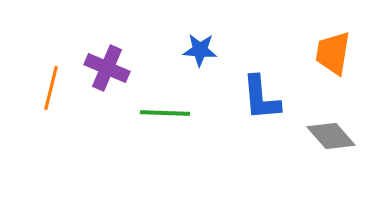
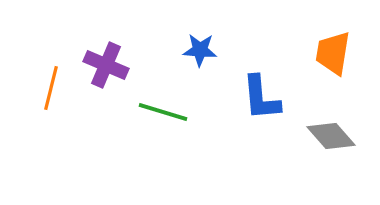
purple cross: moved 1 px left, 3 px up
green line: moved 2 px left, 1 px up; rotated 15 degrees clockwise
